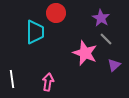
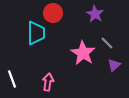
red circle: moved 3 px left
purple star: moved 6 px left, 4 px up
cyan trapezoid: moved 1 px right, 1 px down
gray line: moved 1 px right, 4 px down
pink star: moved 2 px left; rotated 10 degrees clockwise
white line: rotated 12 degrees counterclockwise
